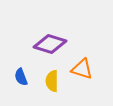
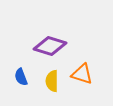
purple diamond: moved 2 px down
orange triangle: moved 5 px down
